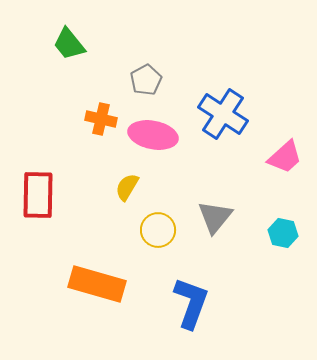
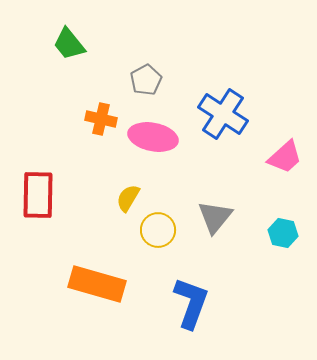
pink ellipse: moved 2 px down
yellow semicircle: moved 1 px right, 11 px down
